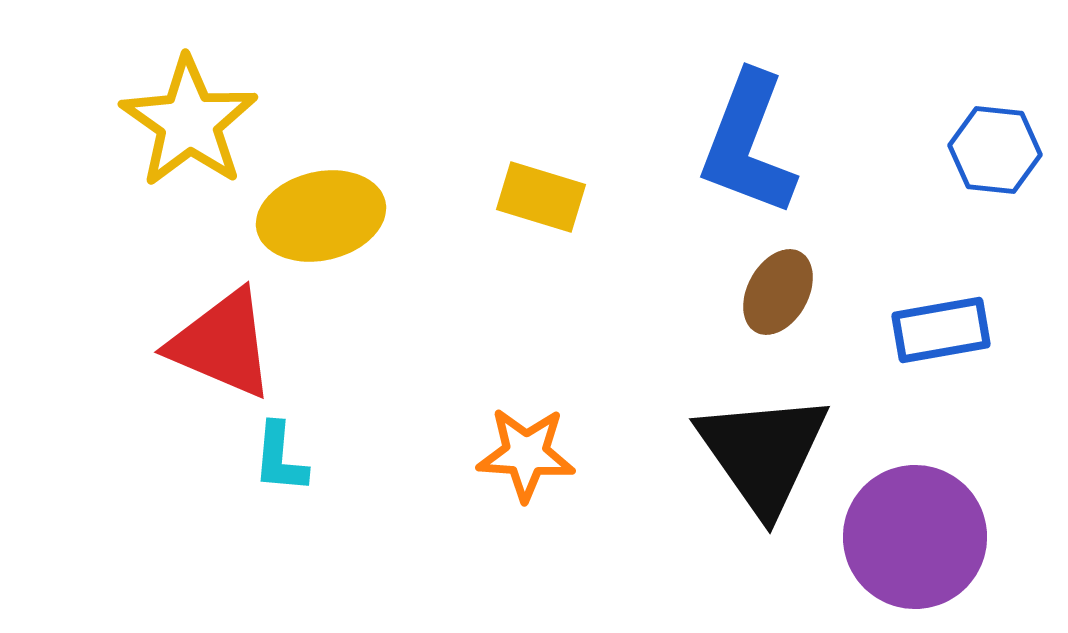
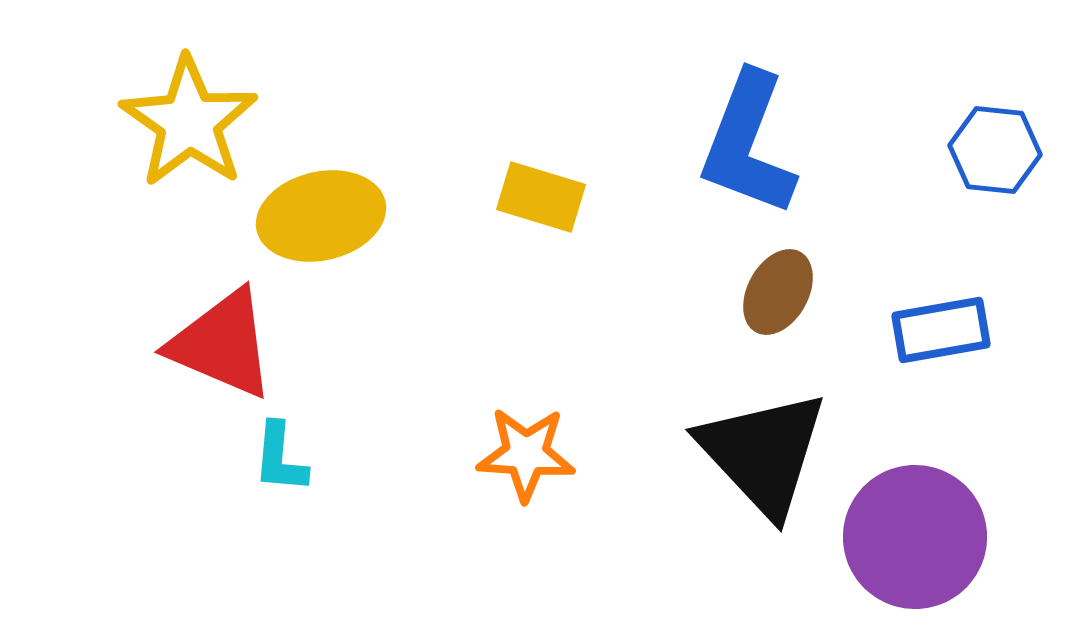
black triangle: rotated 8 degrees counterclockwise
